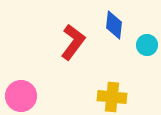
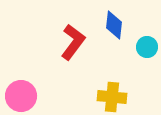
cyan circle: moved 2 px down
